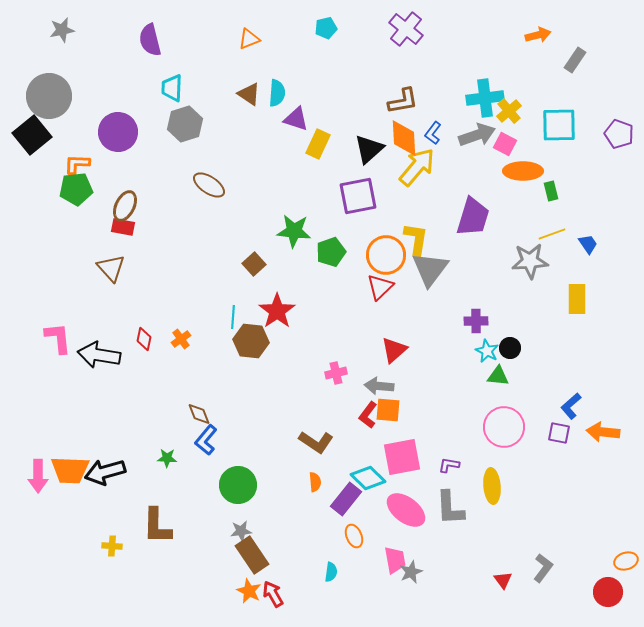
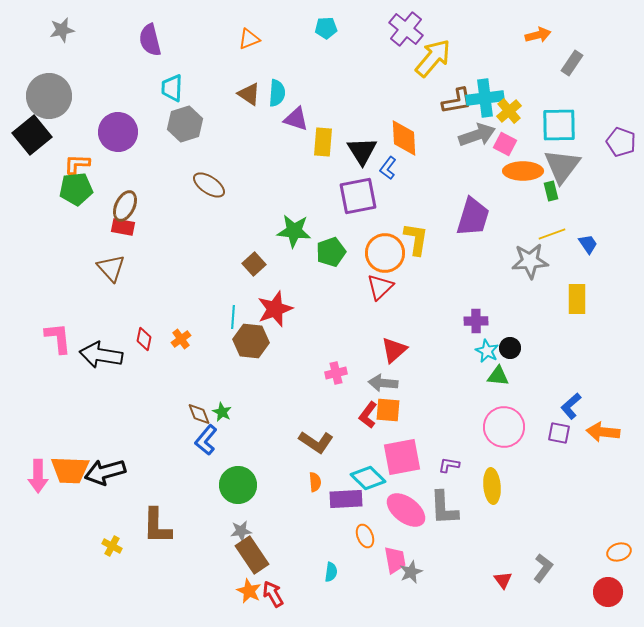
cyan pentagon at (326, 28): rotated 10 degrees clockwise
gray rectangle at (575, 60): moved 3 px left, 3 px down
brown L-shape at (403, 101): moved 54 px right
blue L-shape at (433, 133): moved 45 px left, 35 px down
purple pentagon at (619, 134): moved 2 px right, 8 px down
yellow rectangle at (318, 144): moved 5 px right, 2 px up; rotated 20 degrees counterclockwise
black triangle at (369, 149): moved 7 px left, 2 px down; rotated 20 degrees counterclockwise
yellow arrow at (417, 167): moved 16 px right, 109 px up
orange circle at (386, 255): moved 1 px left, 2 px up
gray triangle at (430, 269): moved 132 px right, 103 px up
red star at (277, 311): moved 2 px left, 2 px up; rotated 15 degrees clockwise
black arrow at (99, 355): moved 2 px right
gray arrow at (379, 386): moved 4 px right, 3 px up
green star at (167, 458): moved 55 px right, 46 px up; rotated 24 degrees clockwise
purple rectangle at (346, 499): rotated 48 degrees clockwise
gray L-shape at (450, 508): moved 6 px left
orange ellipse at (354, 536): moved 11 px right
yellow cross at (112, 546): rotated 24 degrees clockwise
orange ellipse at (626, 561): moved 7 px left, 9 px up
